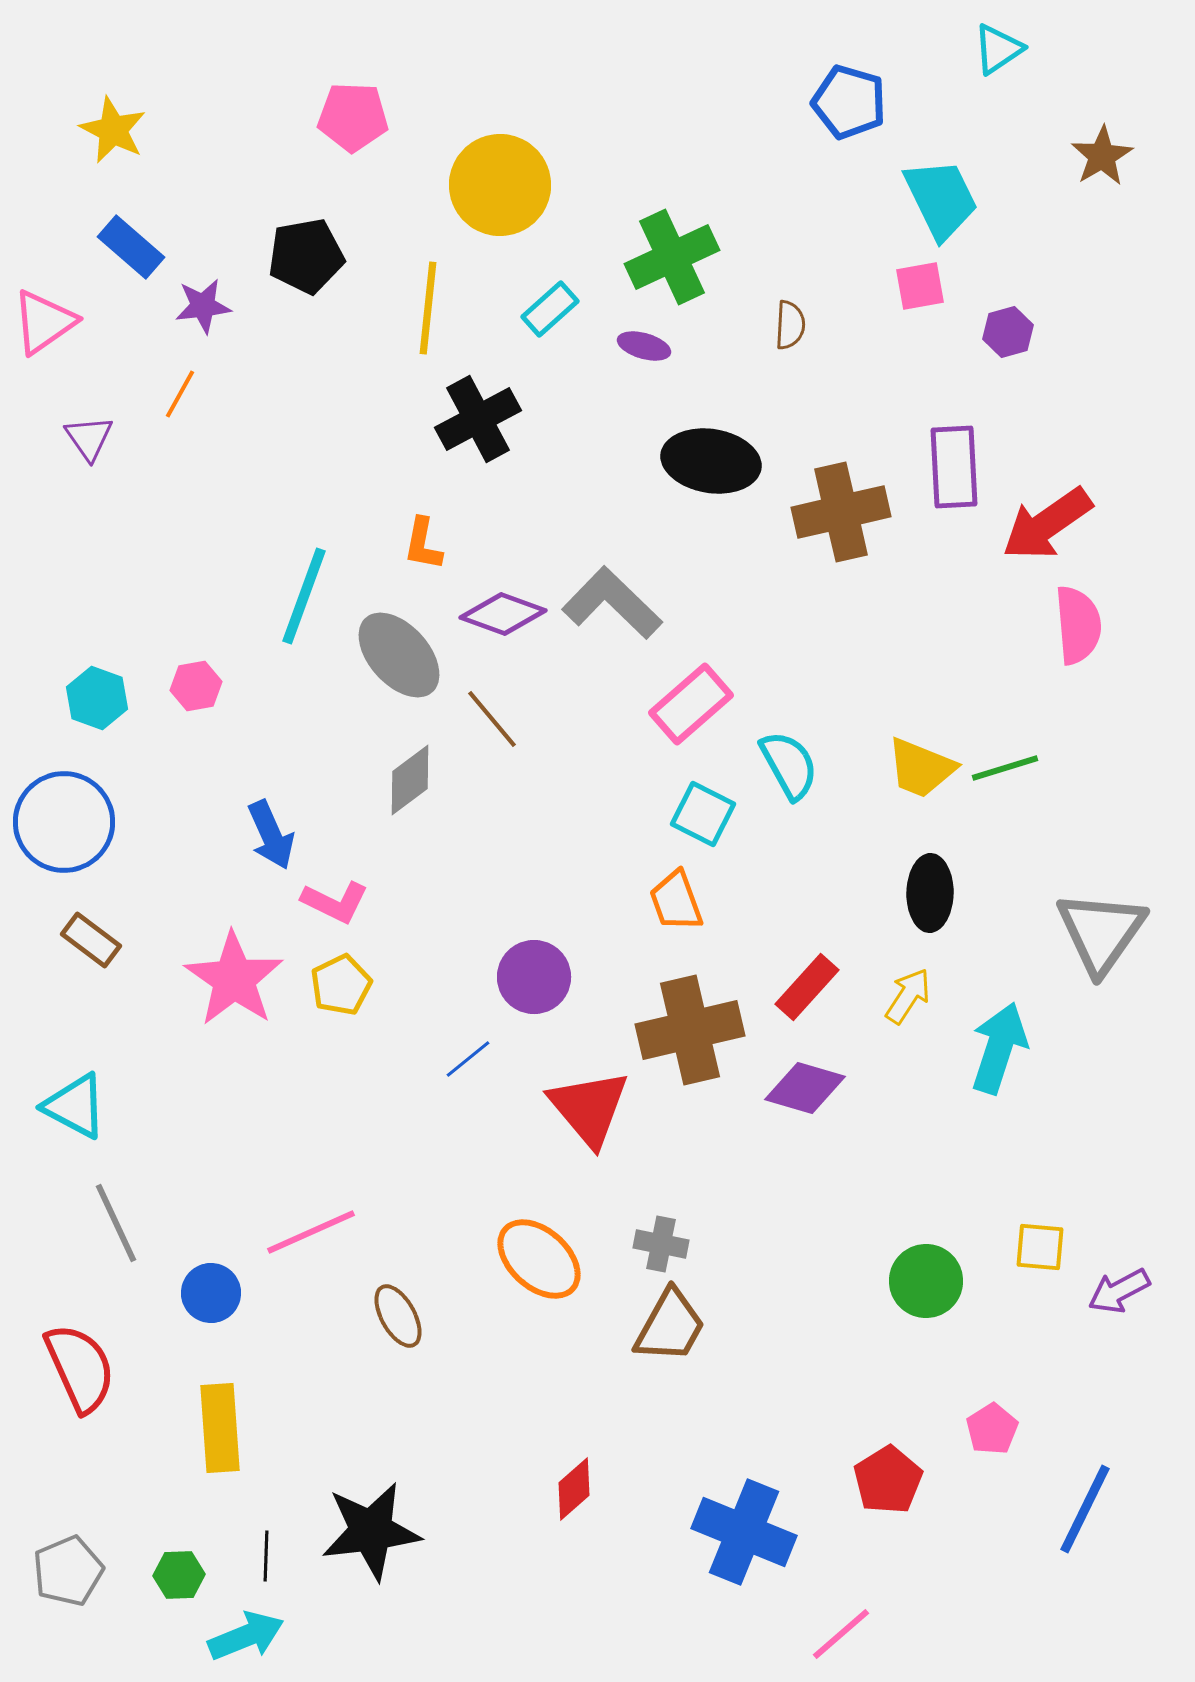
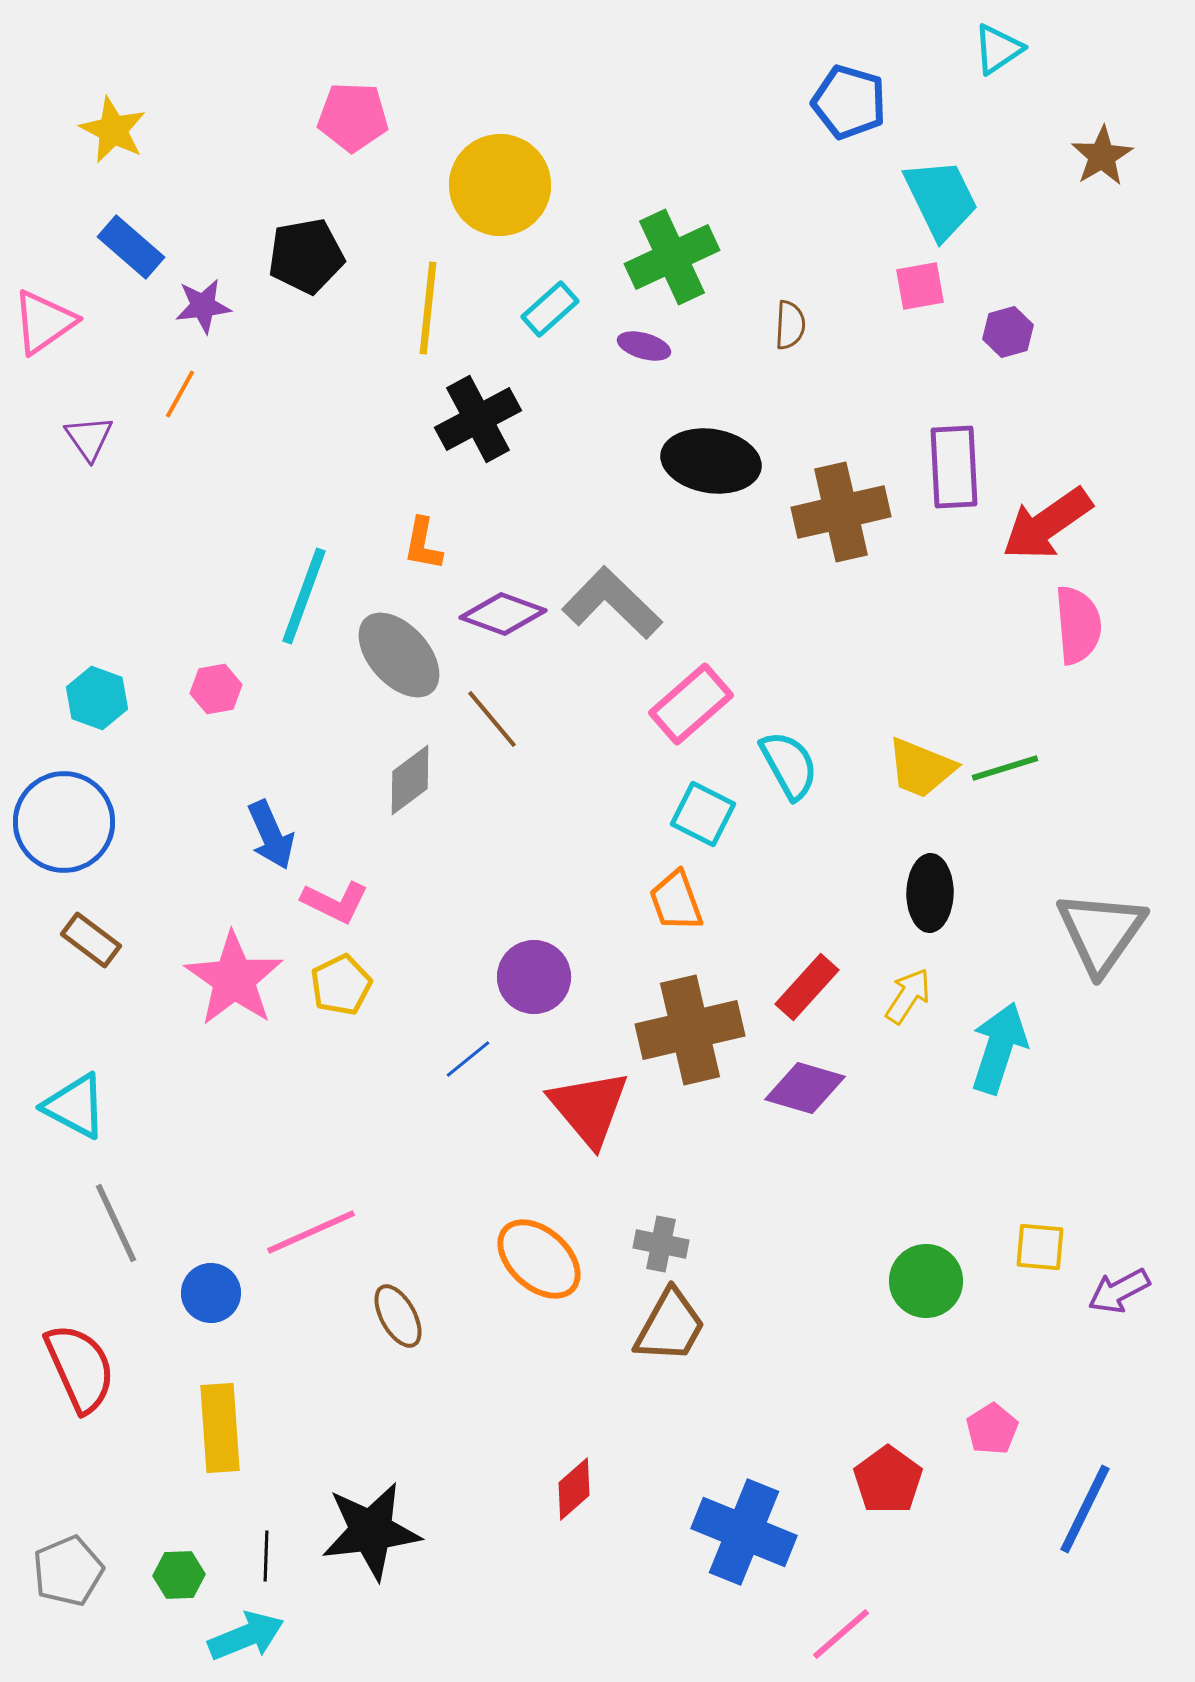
pink hexagon at (196, 686): moved 20 px right, 3 px down
red pentagon at (888, 1480): rotated 4 degrees counterclockwise
